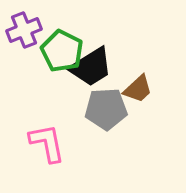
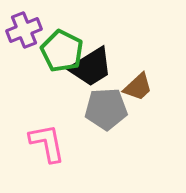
brown trapezoid: moved 2 px up
